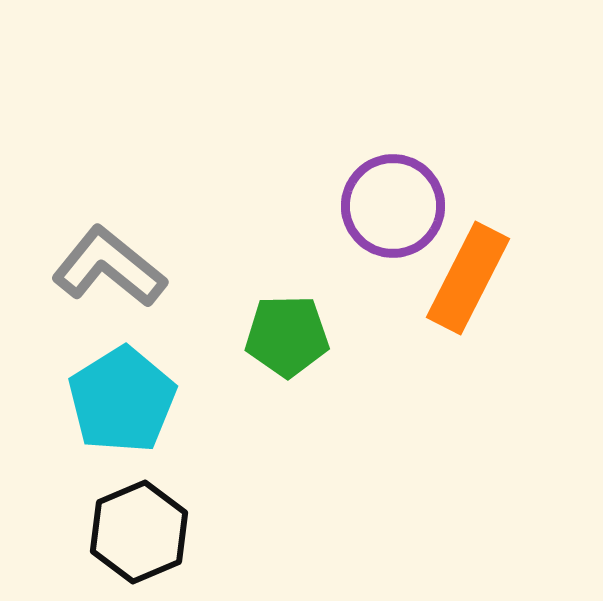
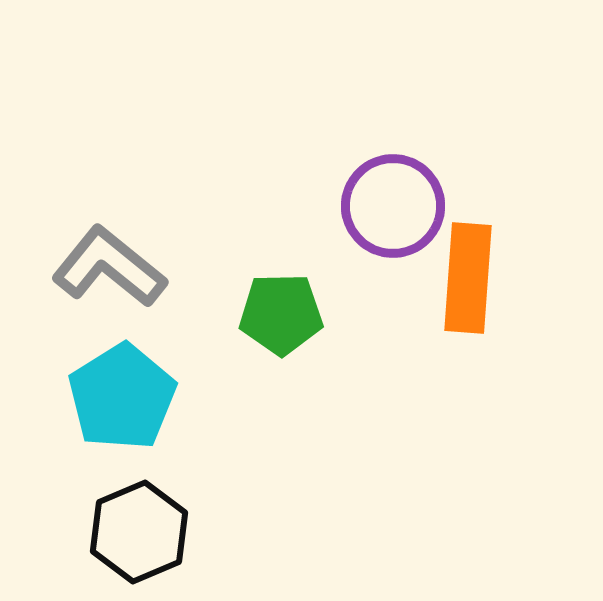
orange rectangle: rotated 23 degrees counterclockwise
green pentagon: moved 6 px left, 22 px up
cyan pentagon: moved 3 px up
